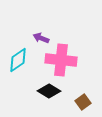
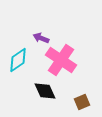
pink cross: rotated 28 degrees clockwise
black diamond: moved 4 px left; rotated 35 degrees clockwise
brown square: moved 1 px left; rotated 14 degrees clockwise
